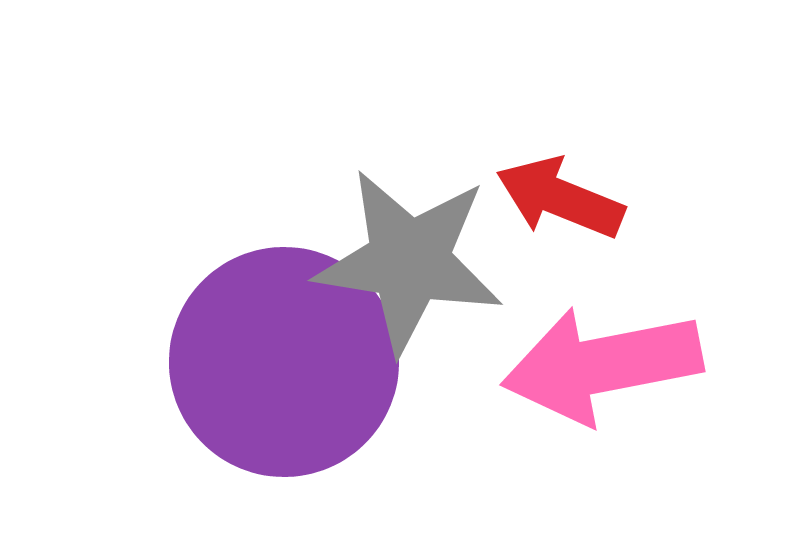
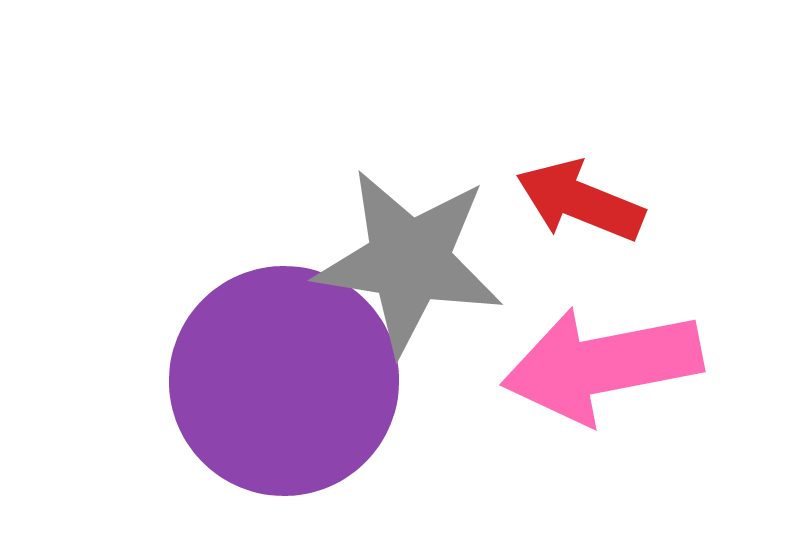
red arrow: moved 20 px right, 3 px down
purple circle: moved 19 px down
